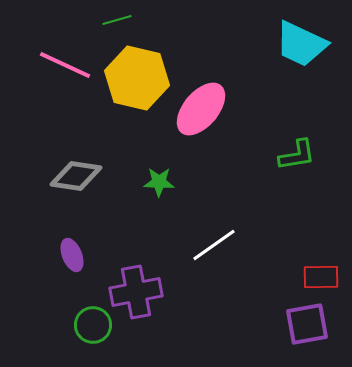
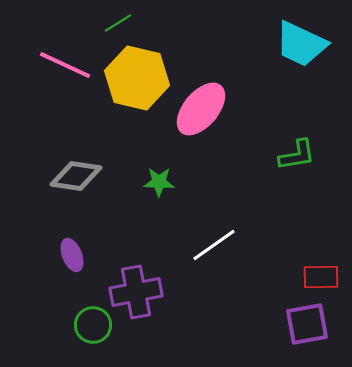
green line: moved 1 px right, 3 px down; rotated 16 degrees counterclockwise
